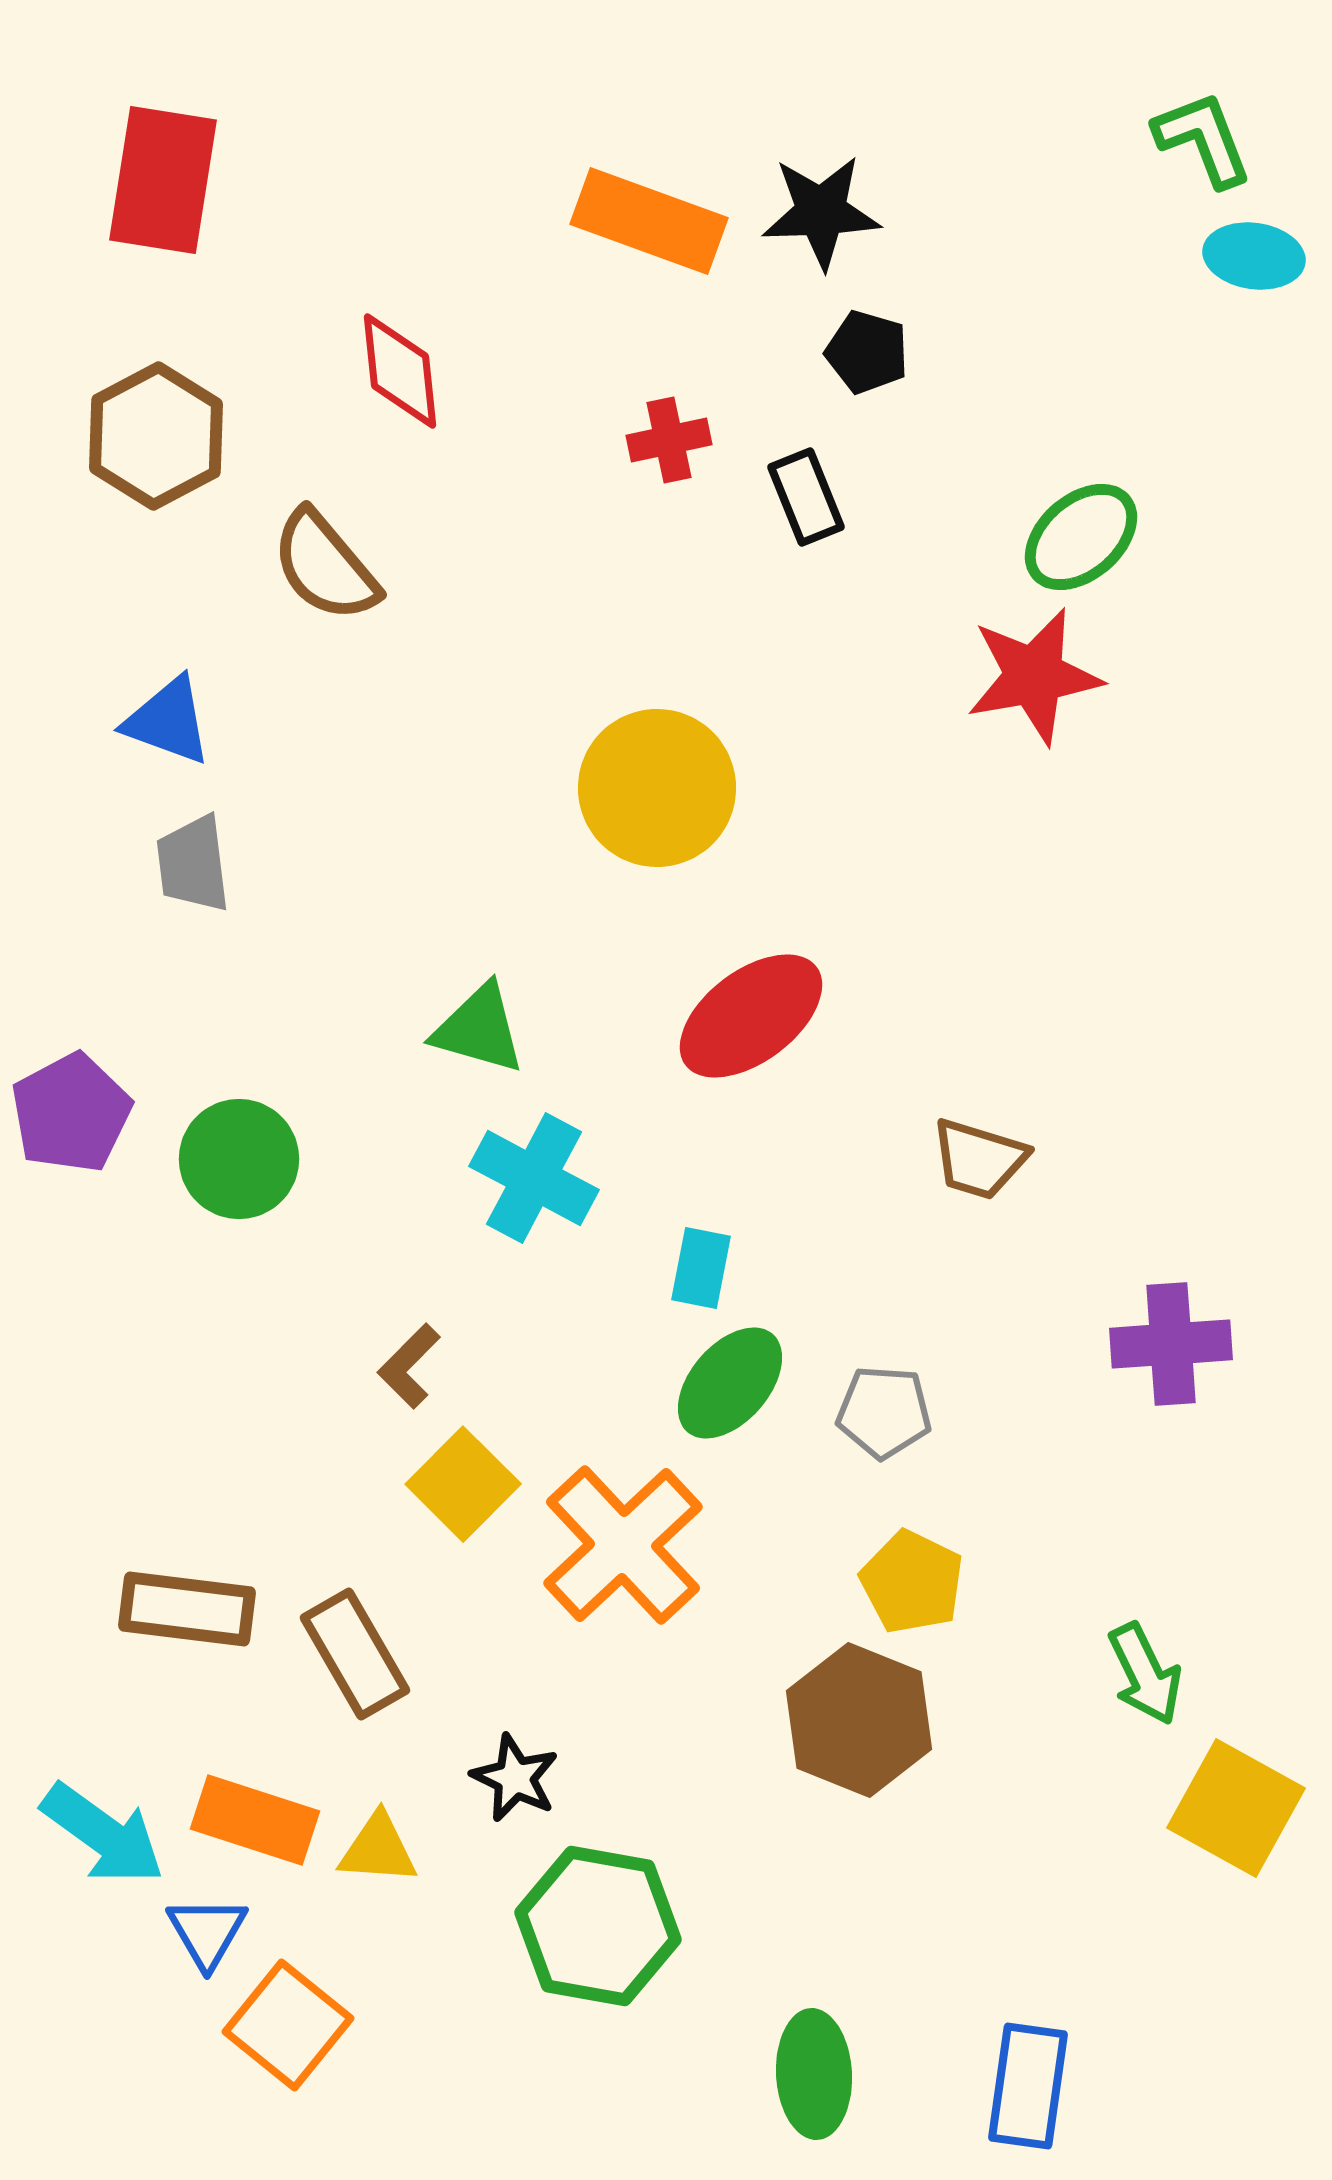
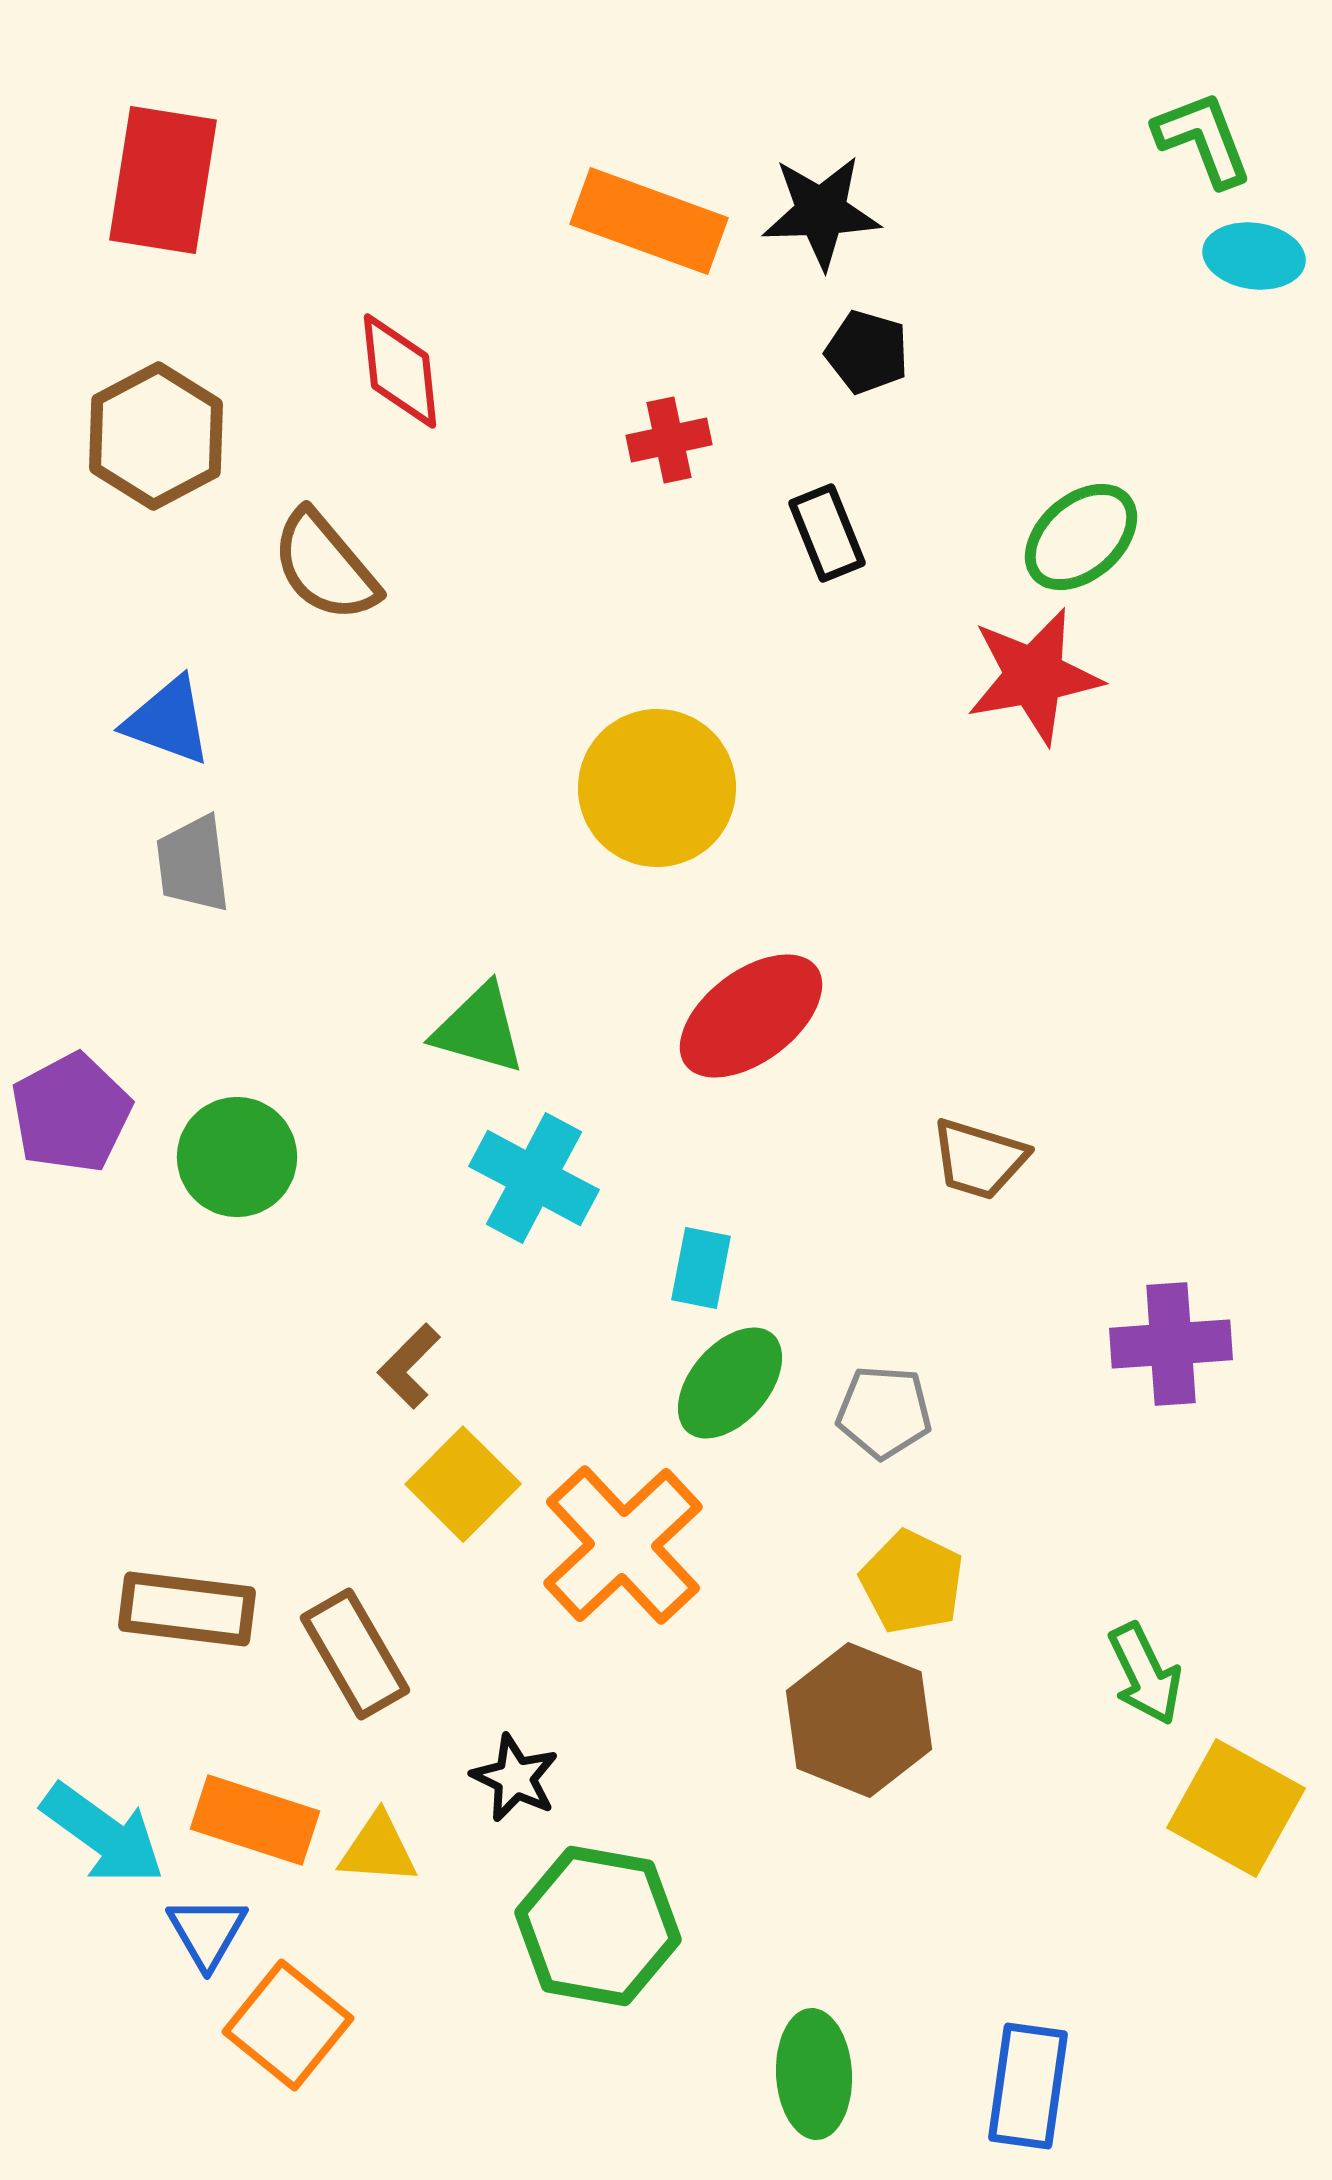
black rectangle at (806, 497): moved 21 px right, 36 px down
green circle at (239, 1159): moved 2 px left, 2 px up
